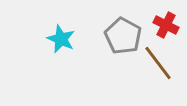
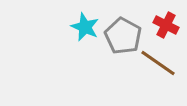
cyan star: moved 24 px right, 12 px up
brown line: rotated 18 degrees counterclockwise
